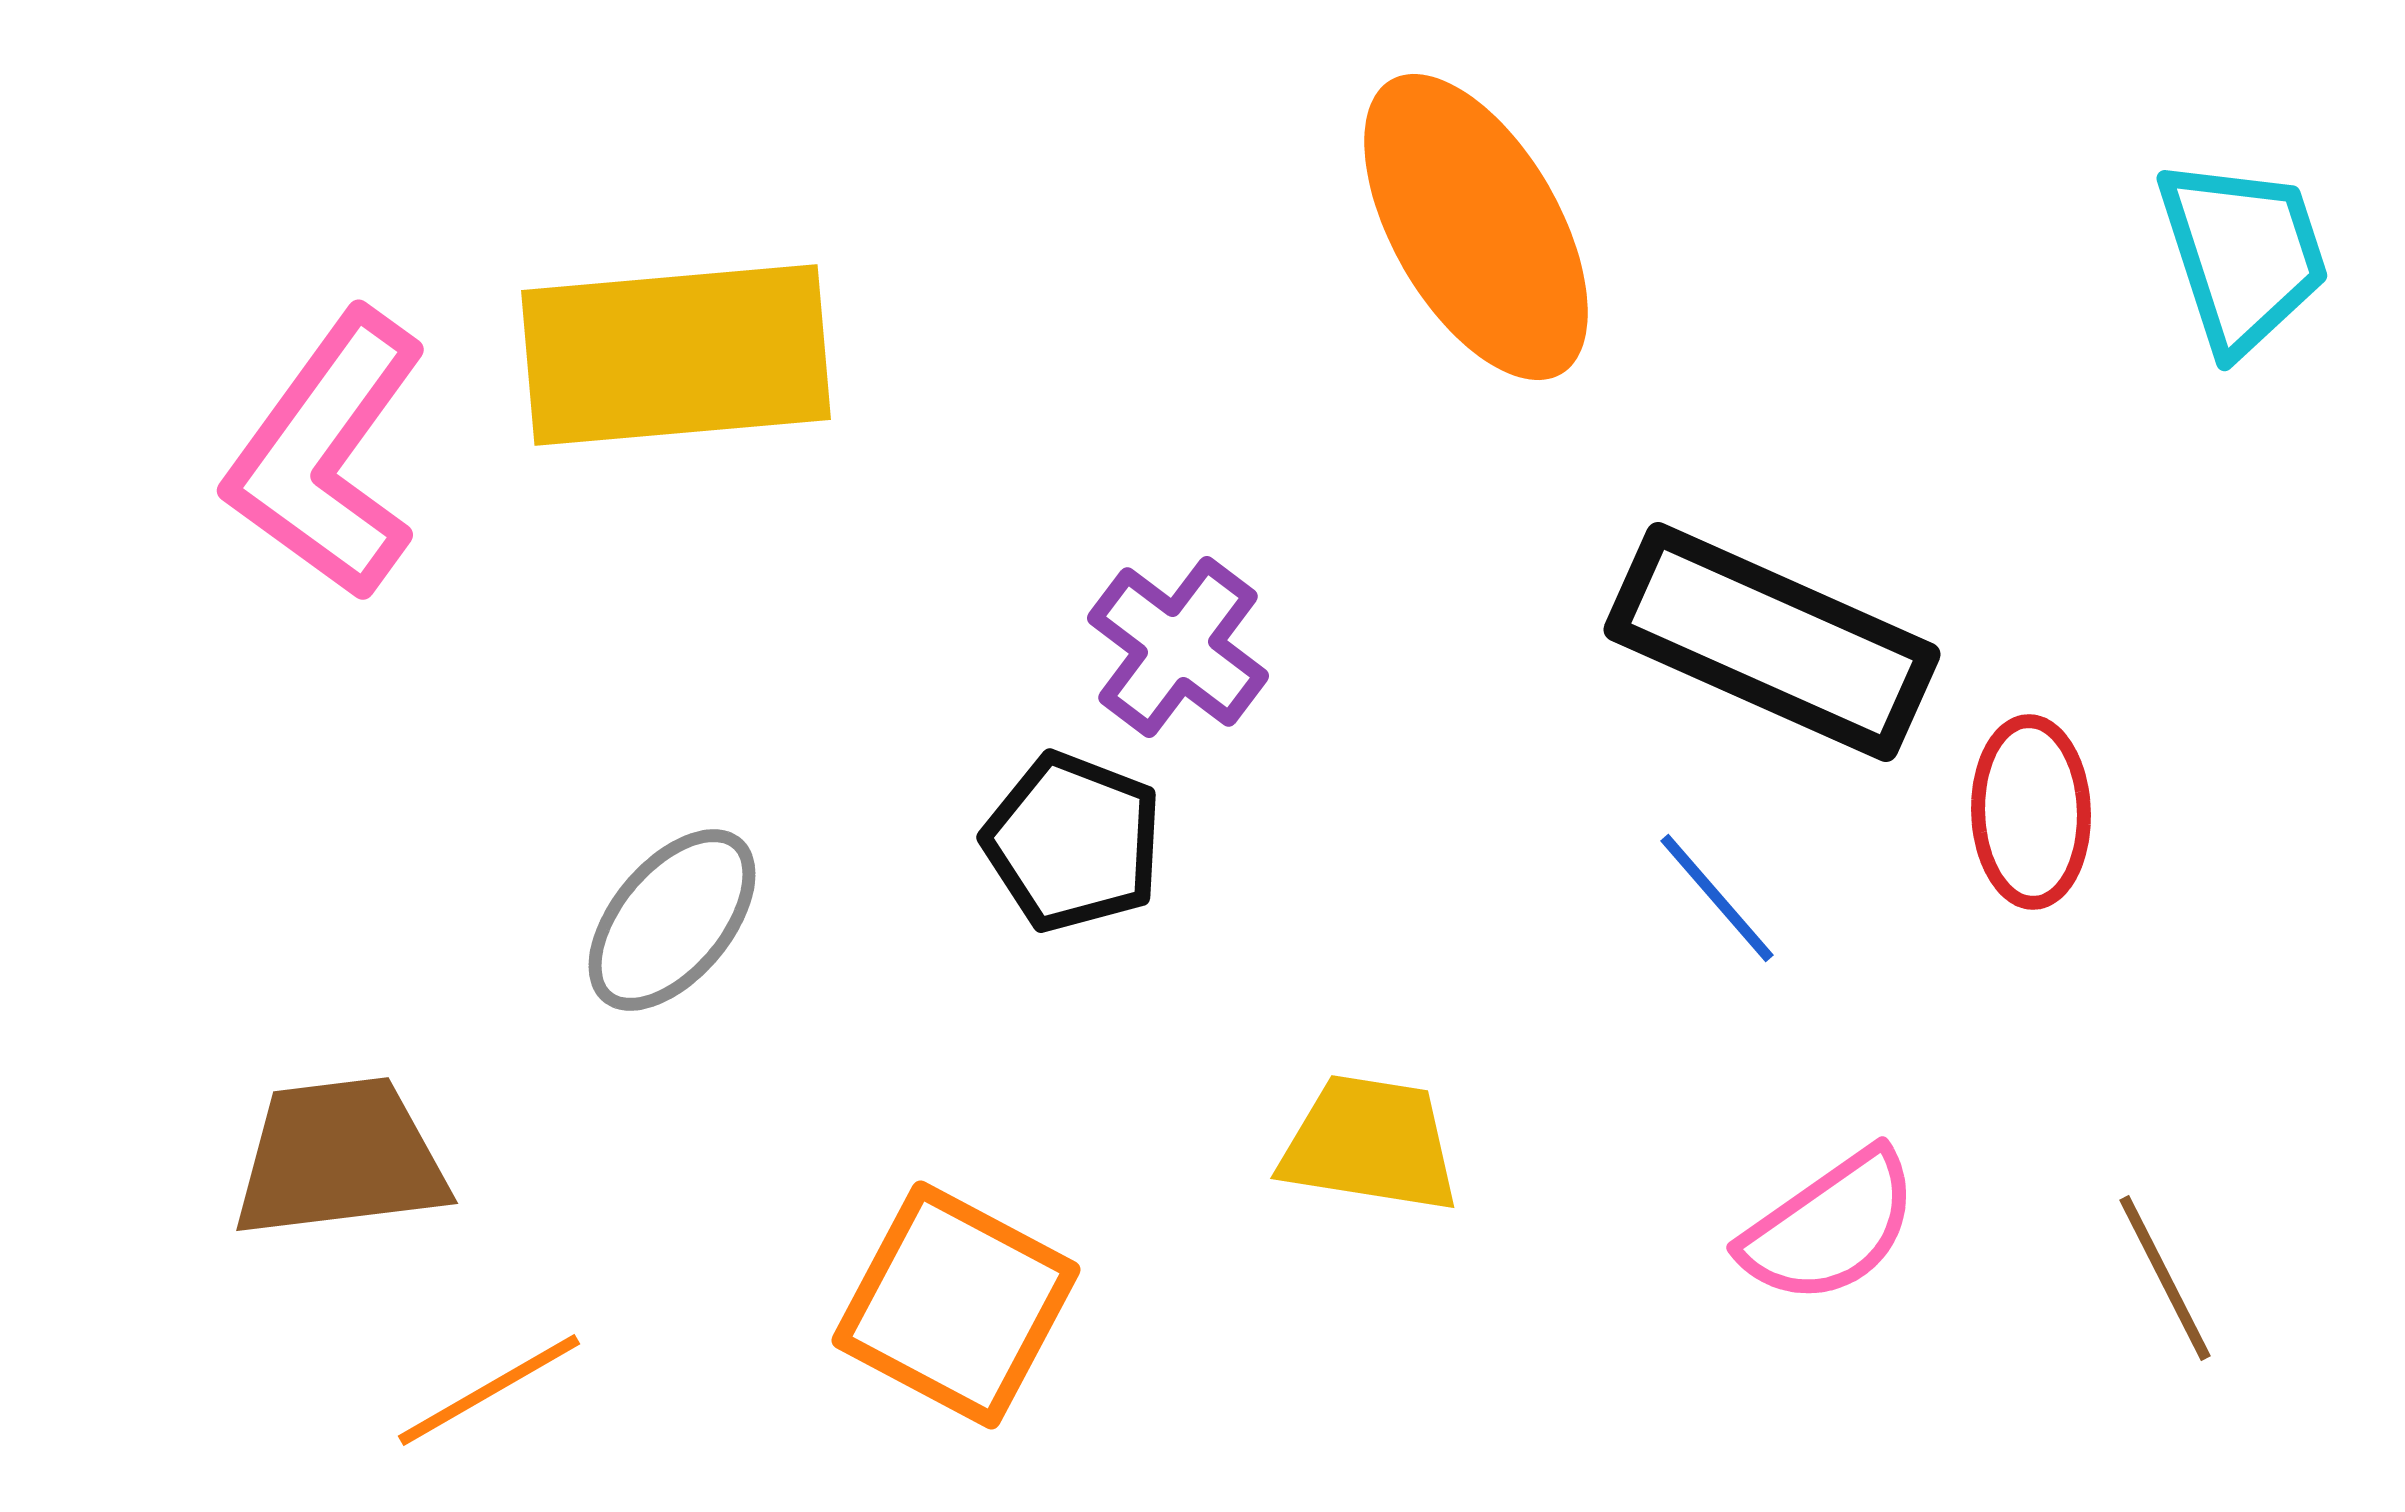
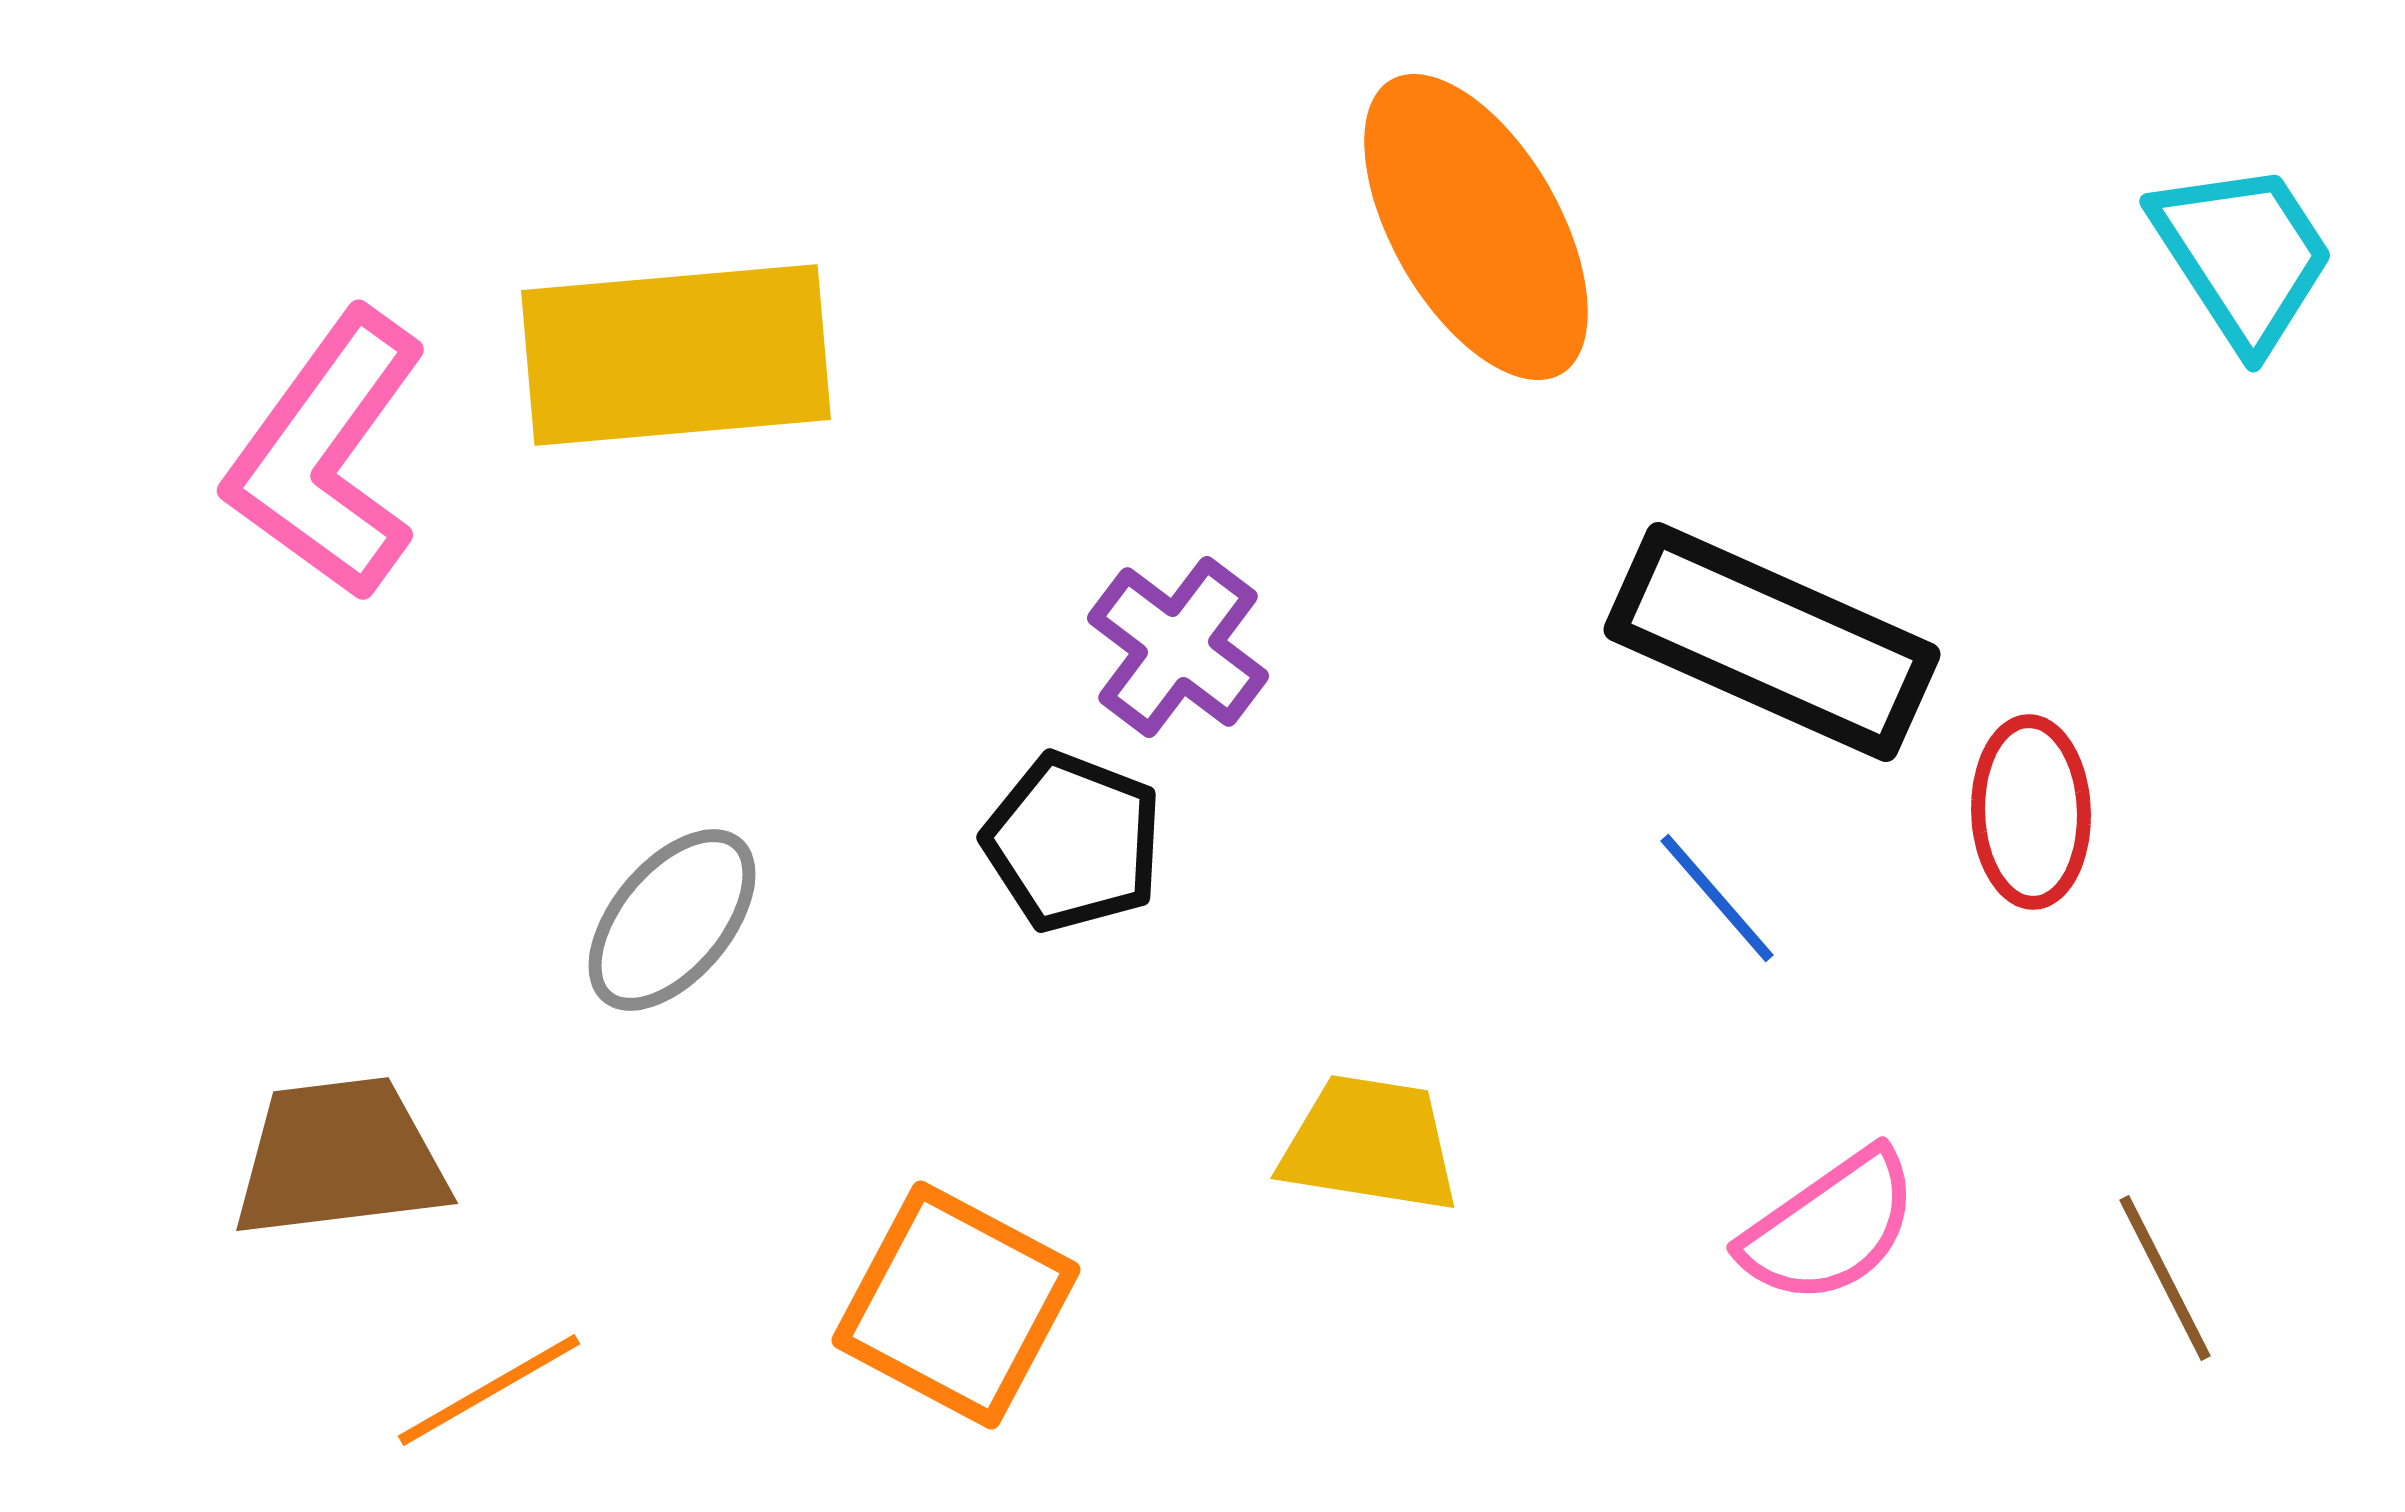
cyan trapezoid: rotated 15 degrees counterclockwise
